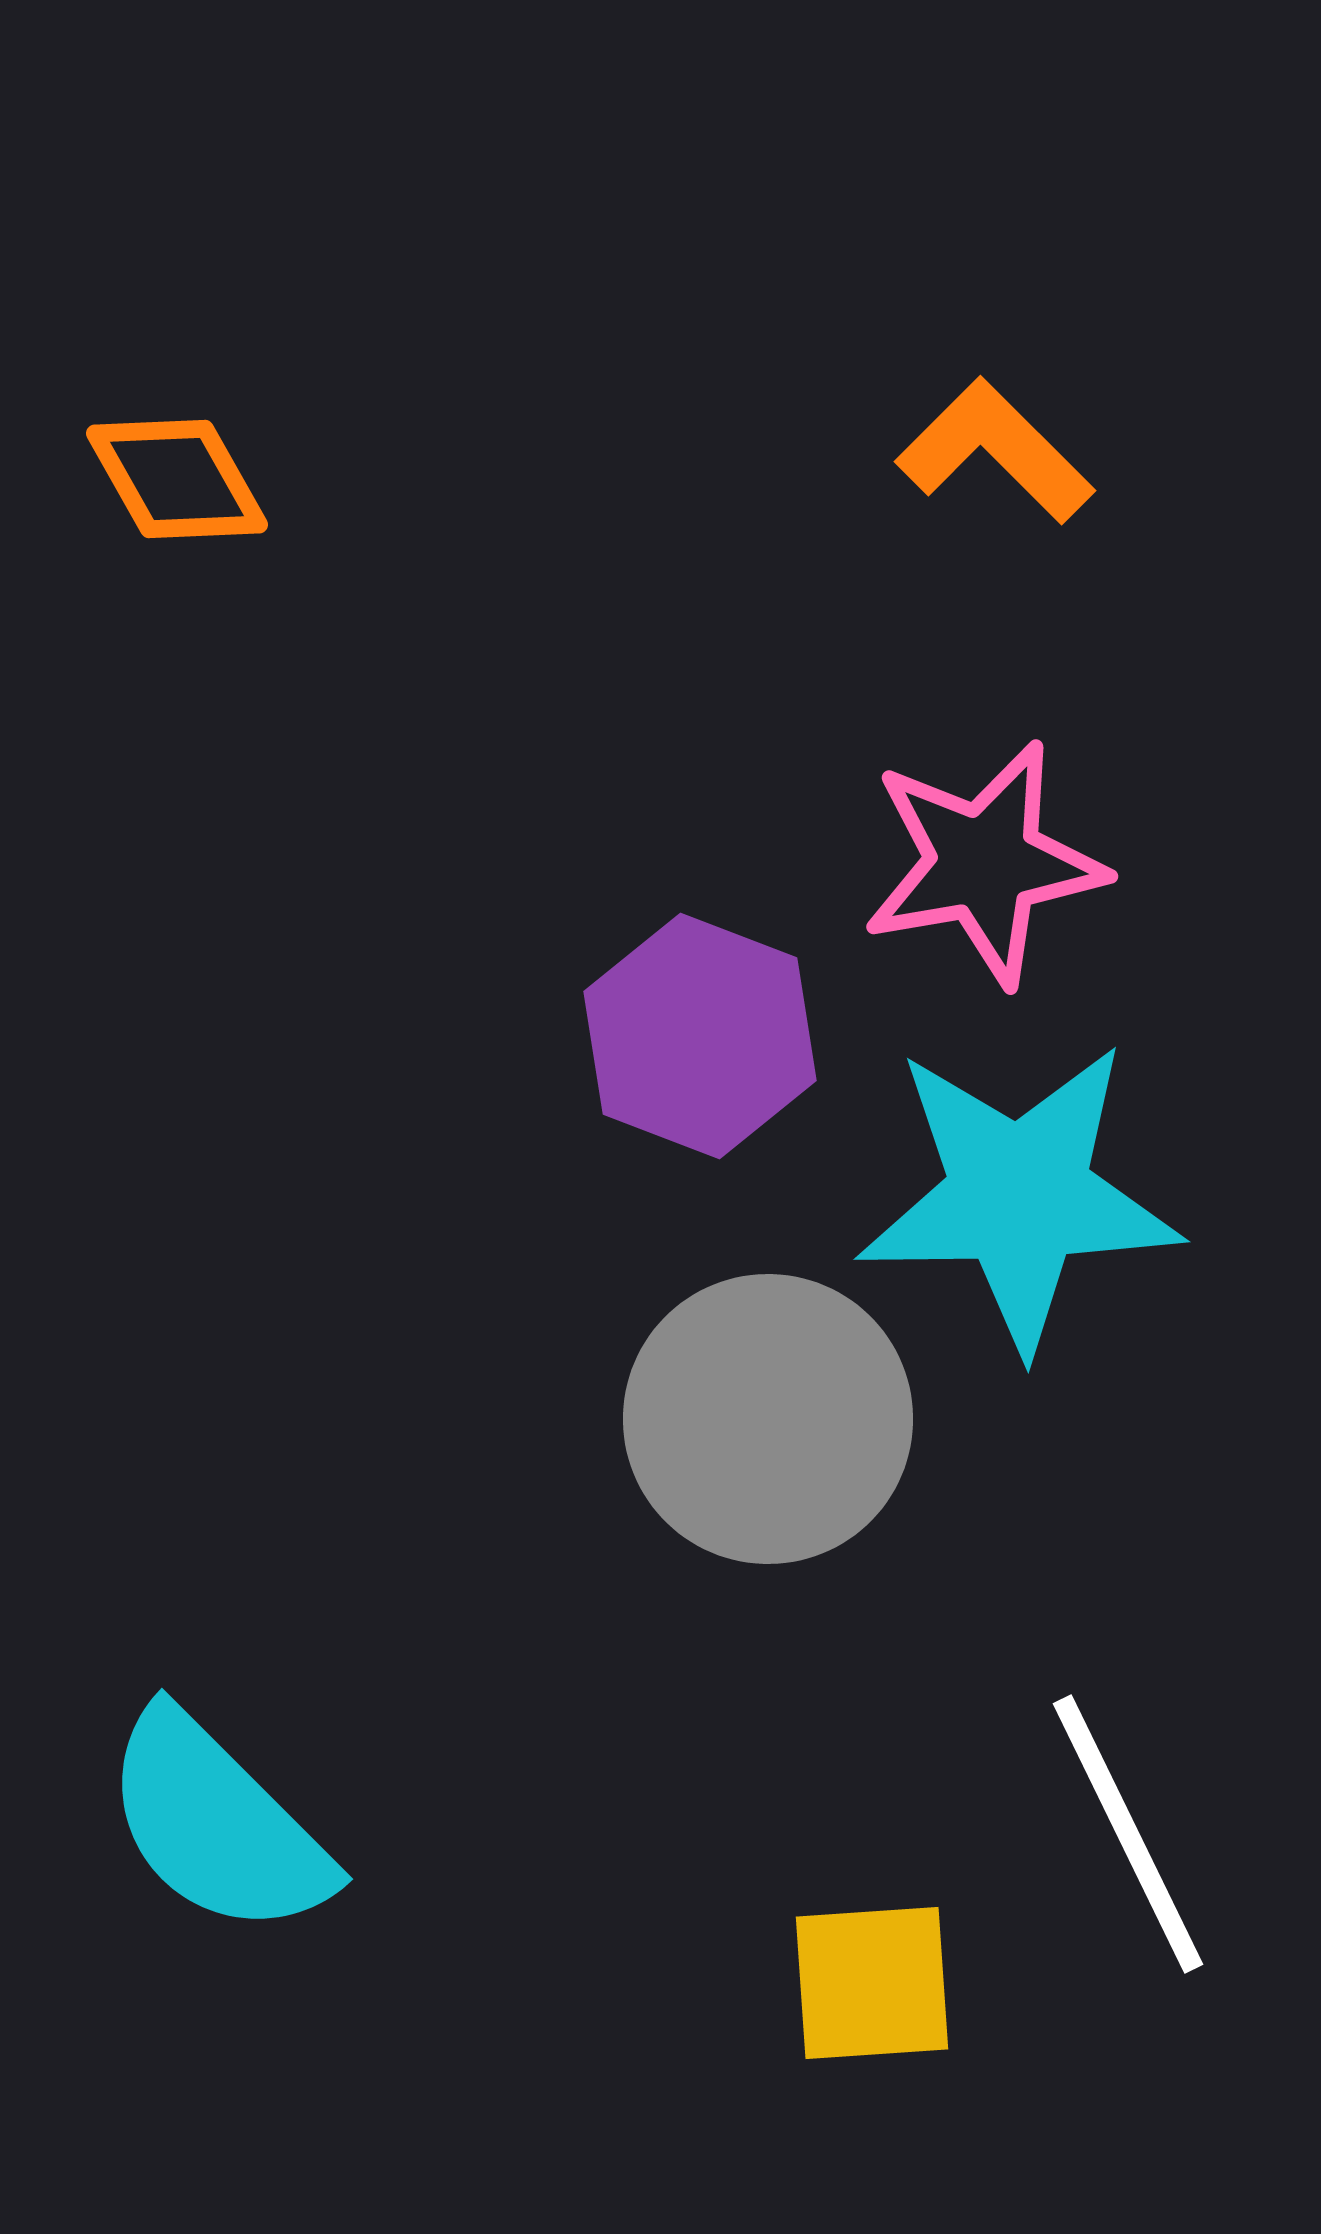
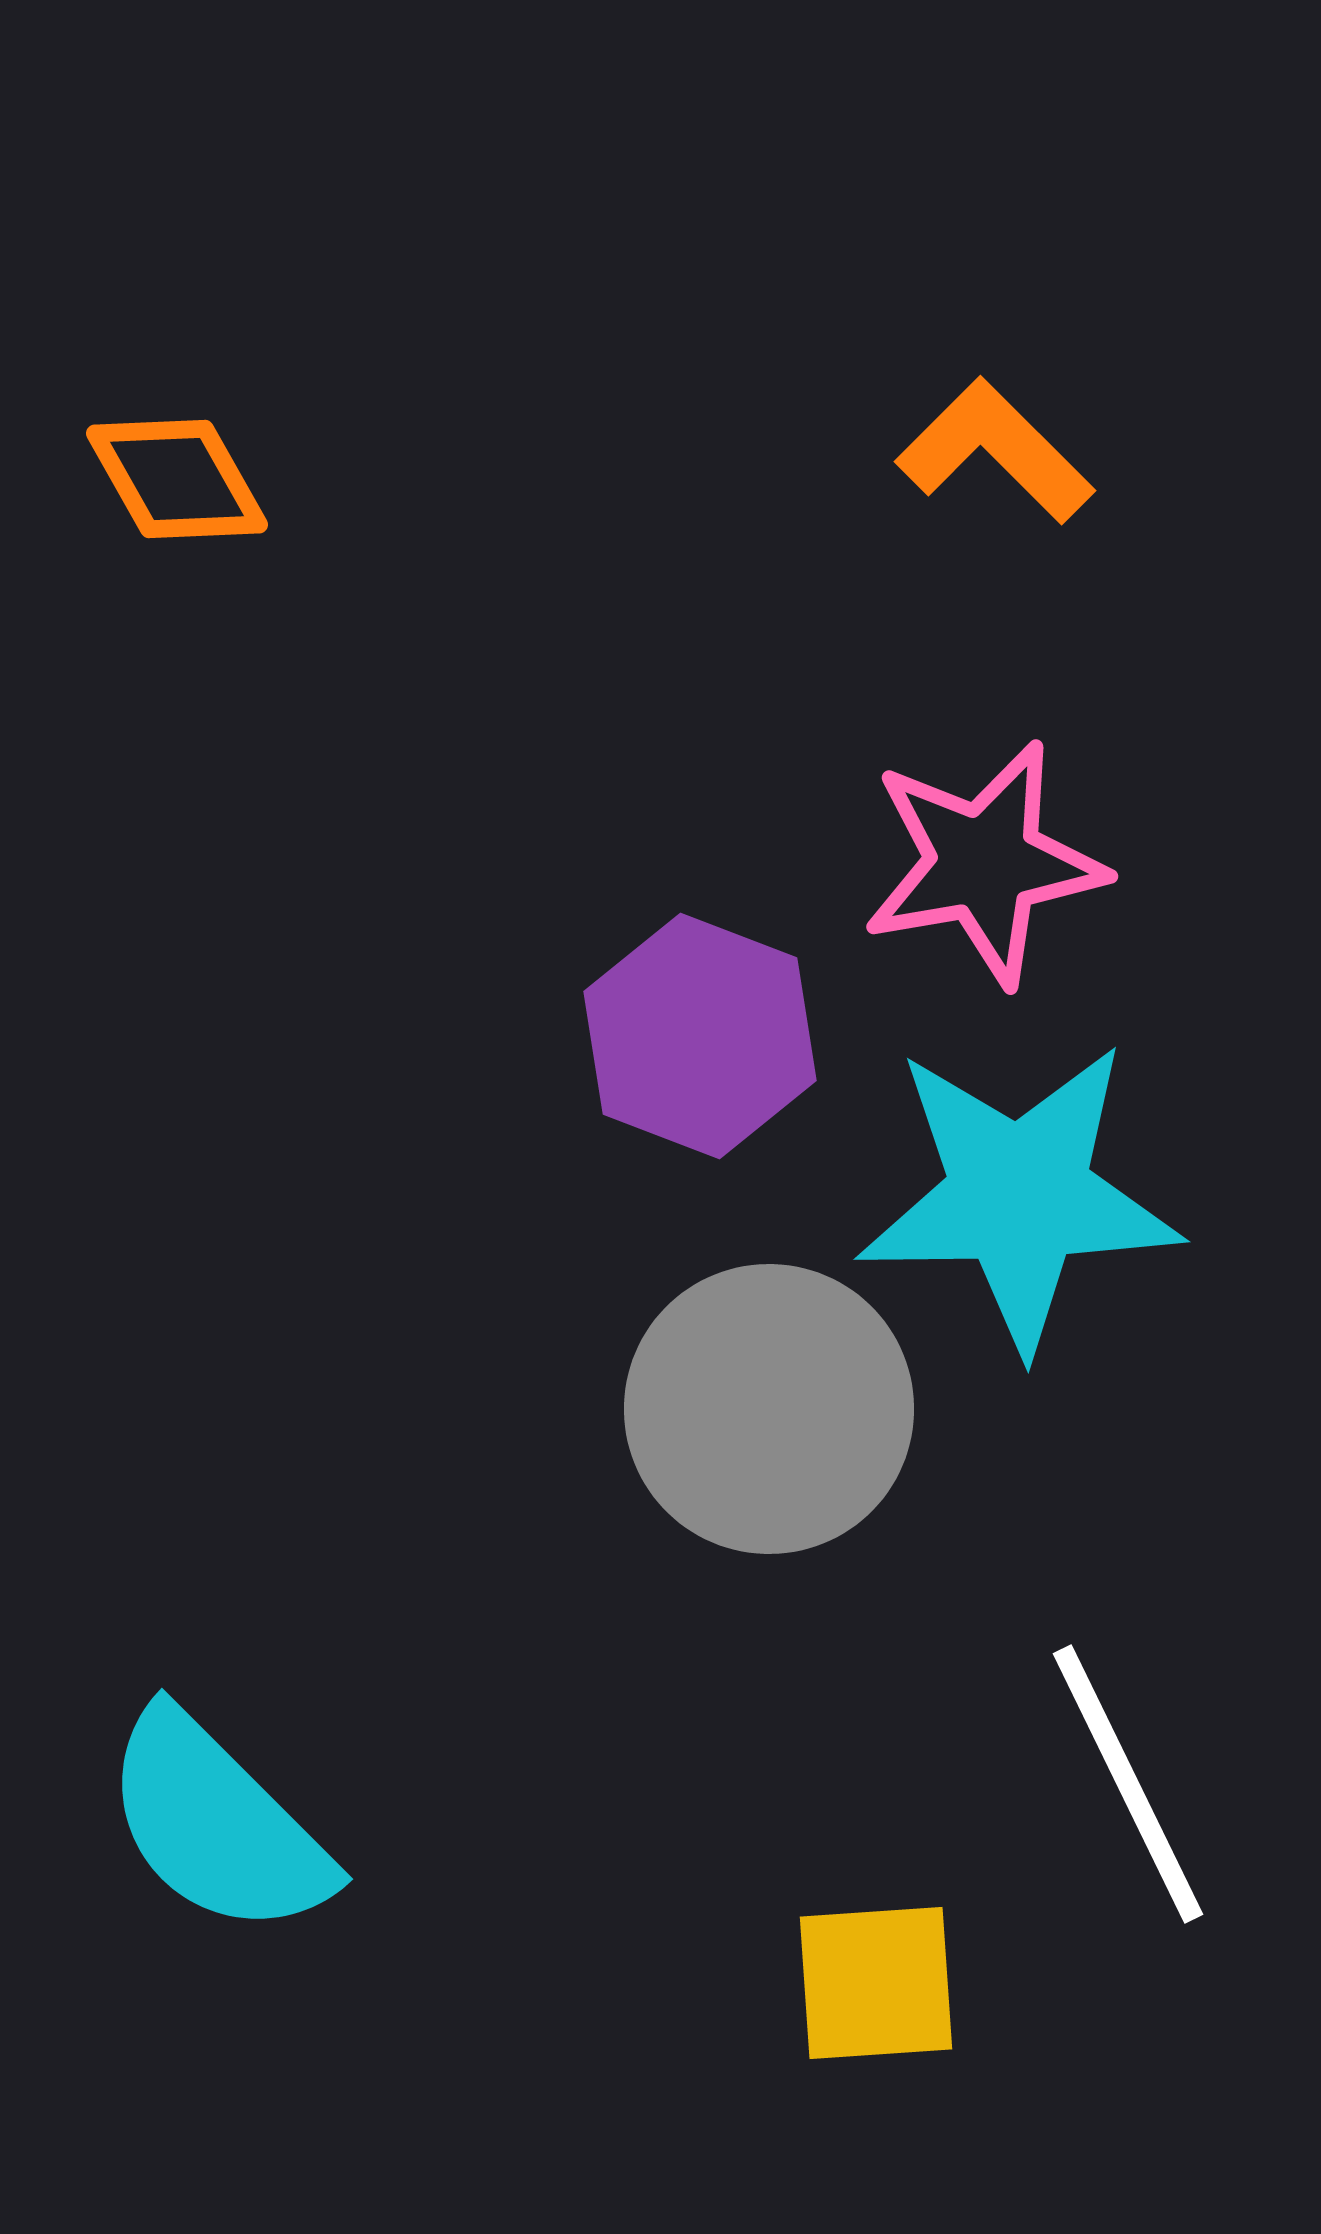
gray circle: moved 1 px right, 10 px up
white line: moved 50 px up
yellow square: moved 4 px right
